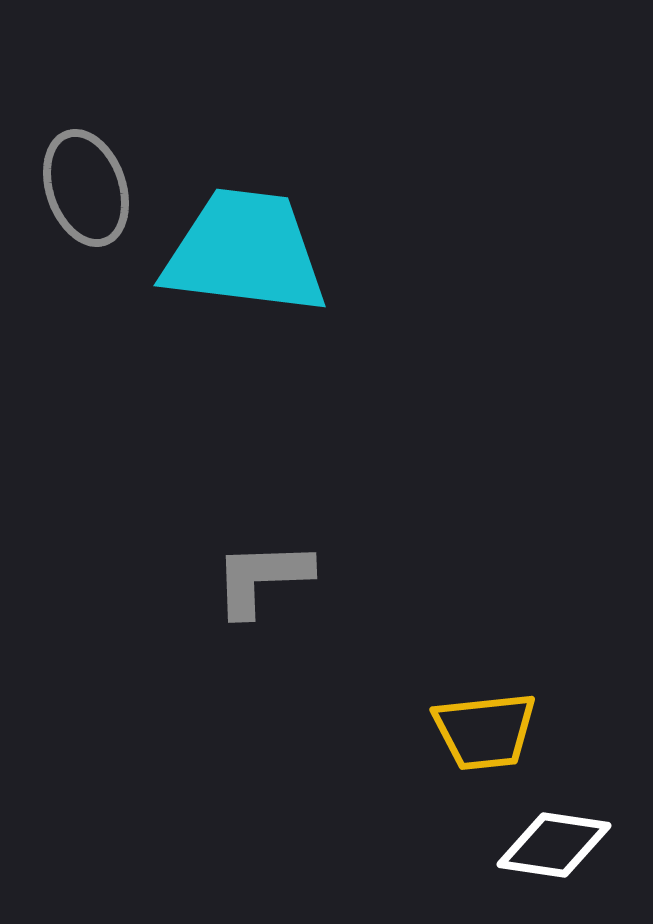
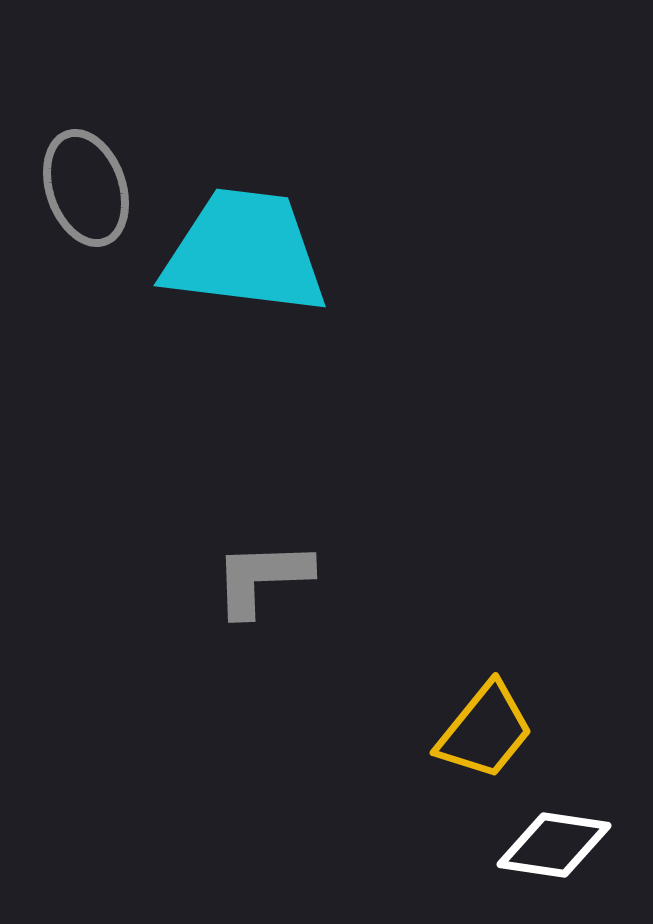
yellow trapezoid: rotated 45 degrees counterclockwise
